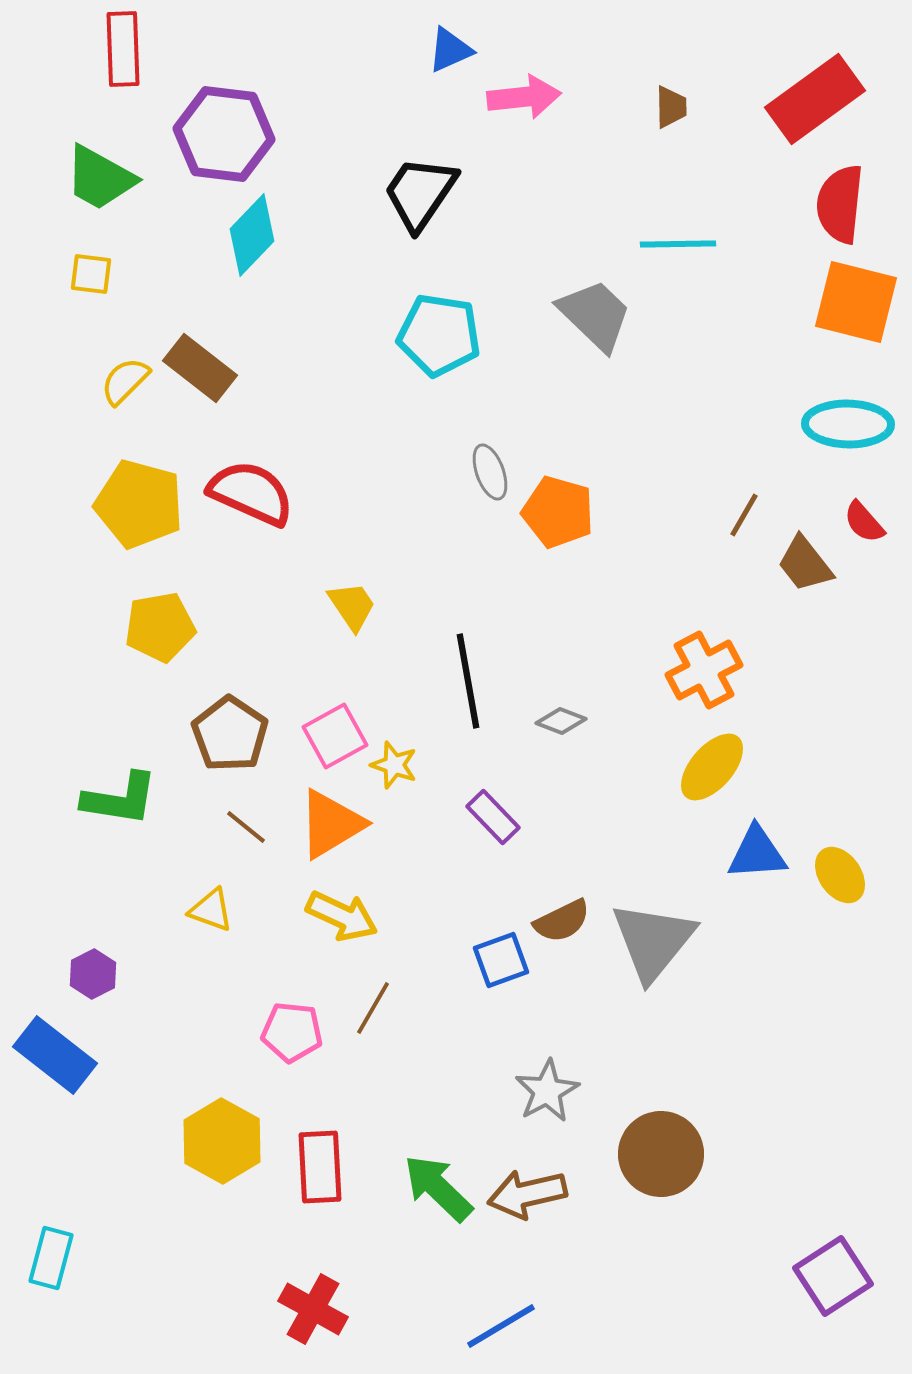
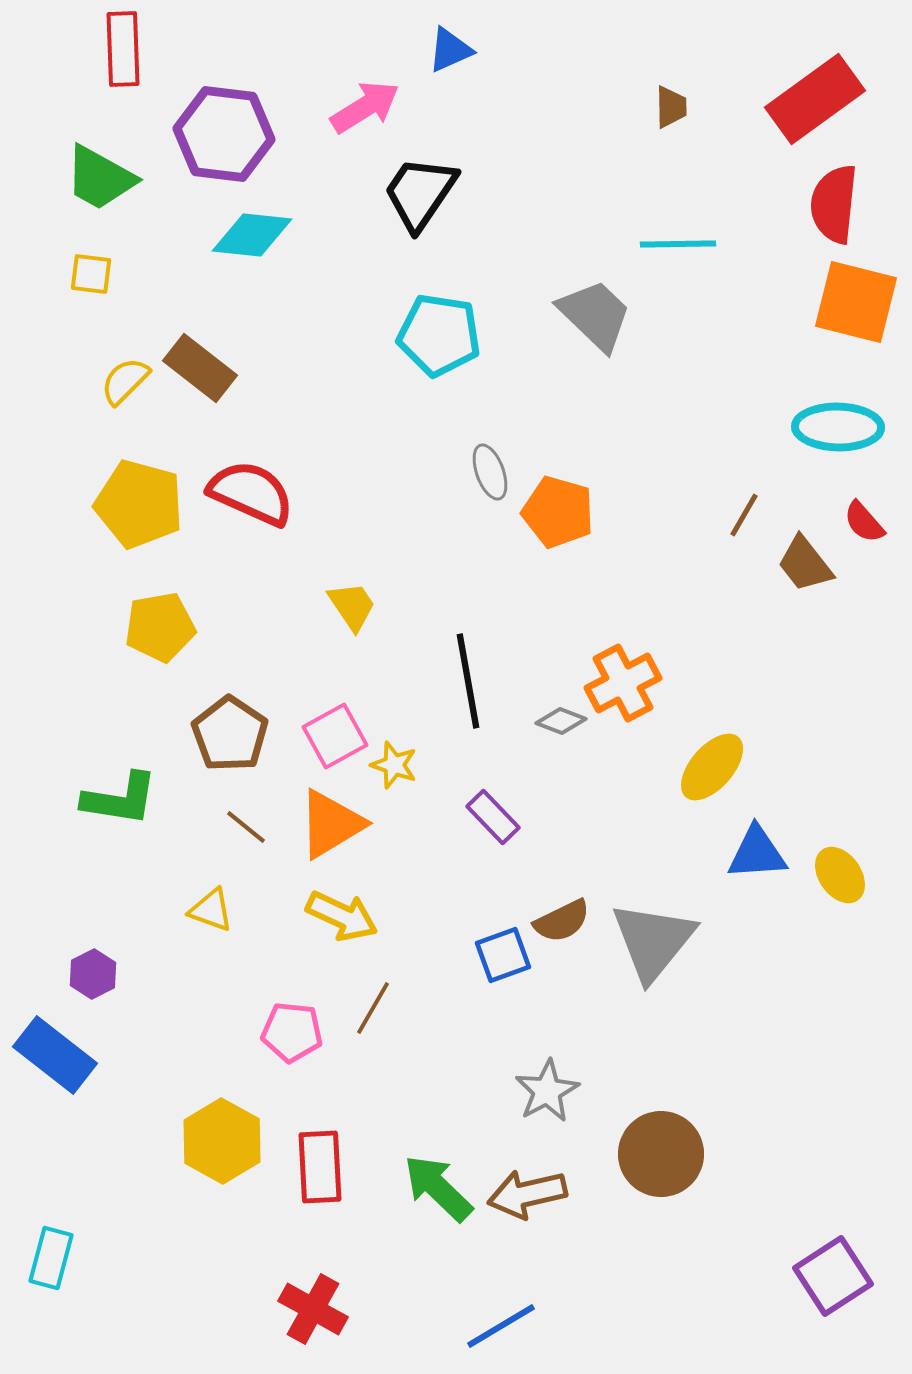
pink arrow at (524, 97): moved 159 px left, 10 px down; rotated 26 degrees counterclockwise
red semicircle at (840, 204): moved 6 px left
cyan diamond at (252, 235): rotated 52 degrees clockwise
cyan ellipse at (848, 424): moved 10 px left, 3 px down
orange cross at (704, 670): moved 81 px left, 13 px down
blue square at (501, 960): moved 2 px right, 5 px up
